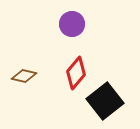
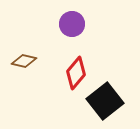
brown diamond: moved 15 px up
